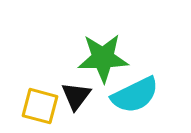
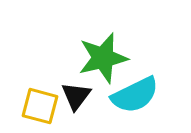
green star: rotated 12 degrees counterclockwise
